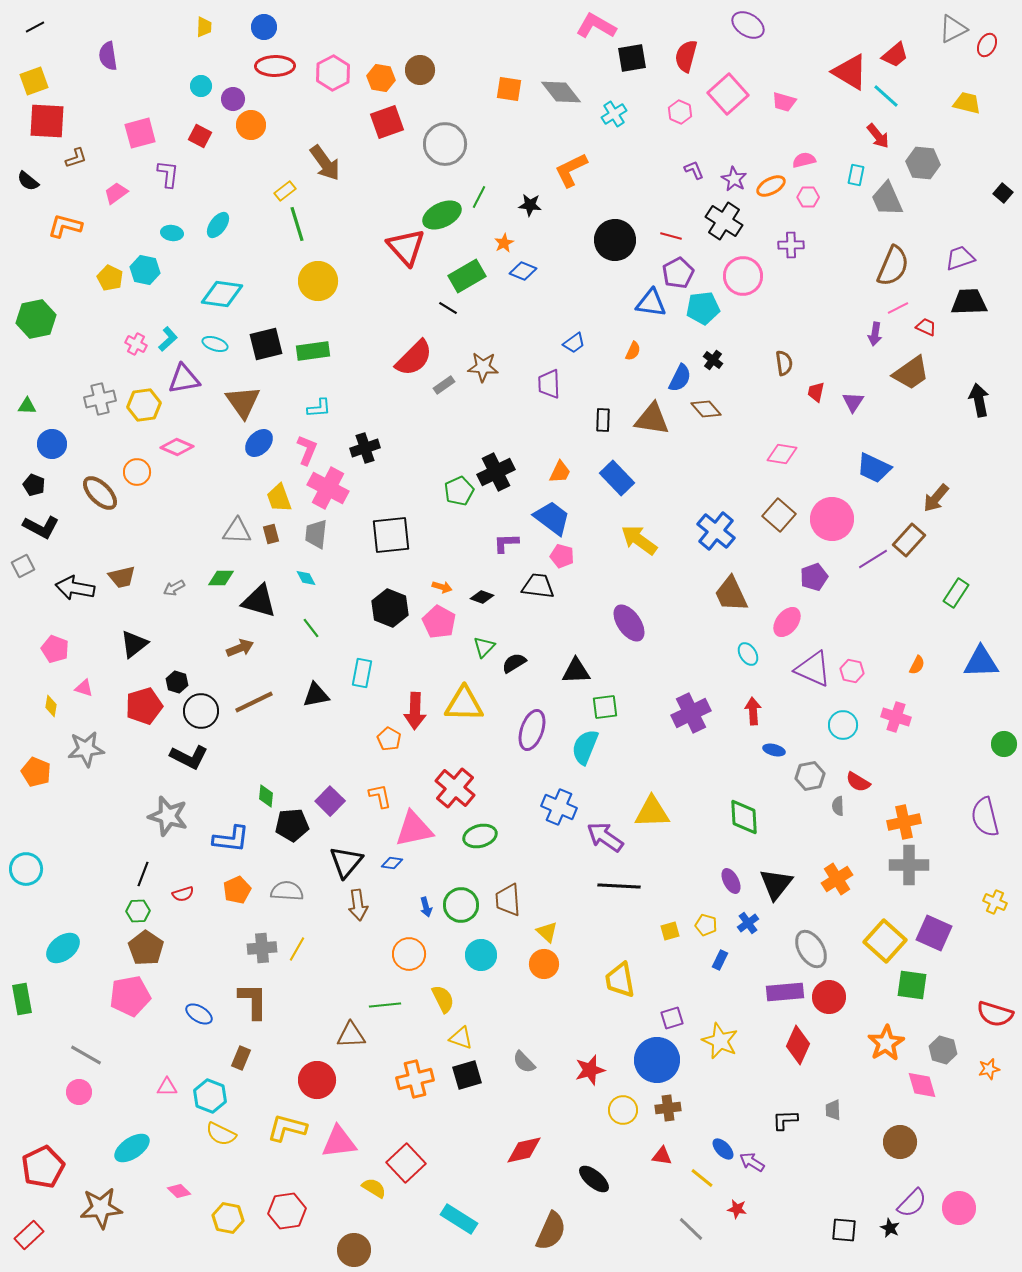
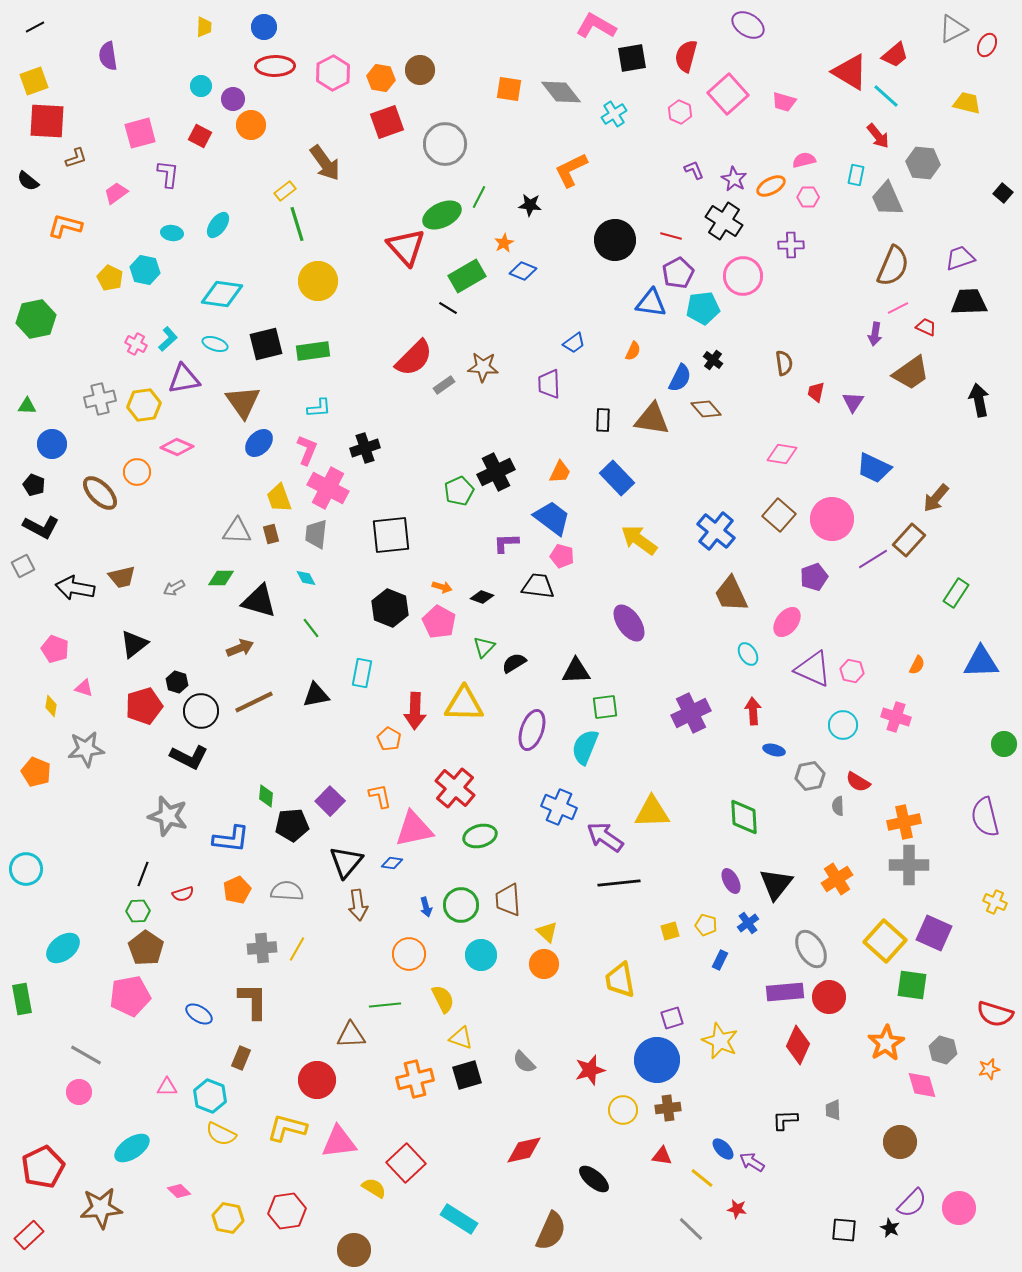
black line at (619, 886): moved 3 px up; rotated 9 degrees counterclockwise
